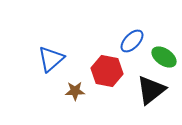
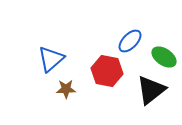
blue ellipse: moved 2 px left
brown star: moved 9 px left, 2 px up
